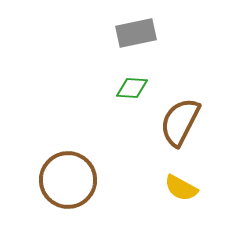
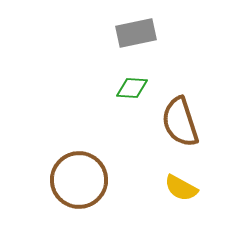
brown semicircle: rotated 45 degrees counterclockwise
brown circle: moved 11 px right
